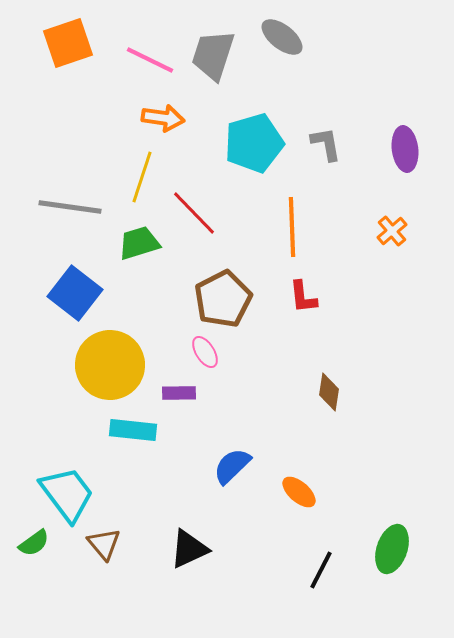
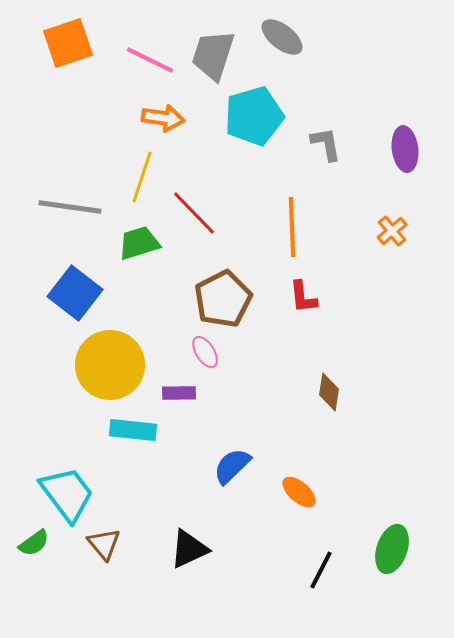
cyan pentagon: moved 27 px up
